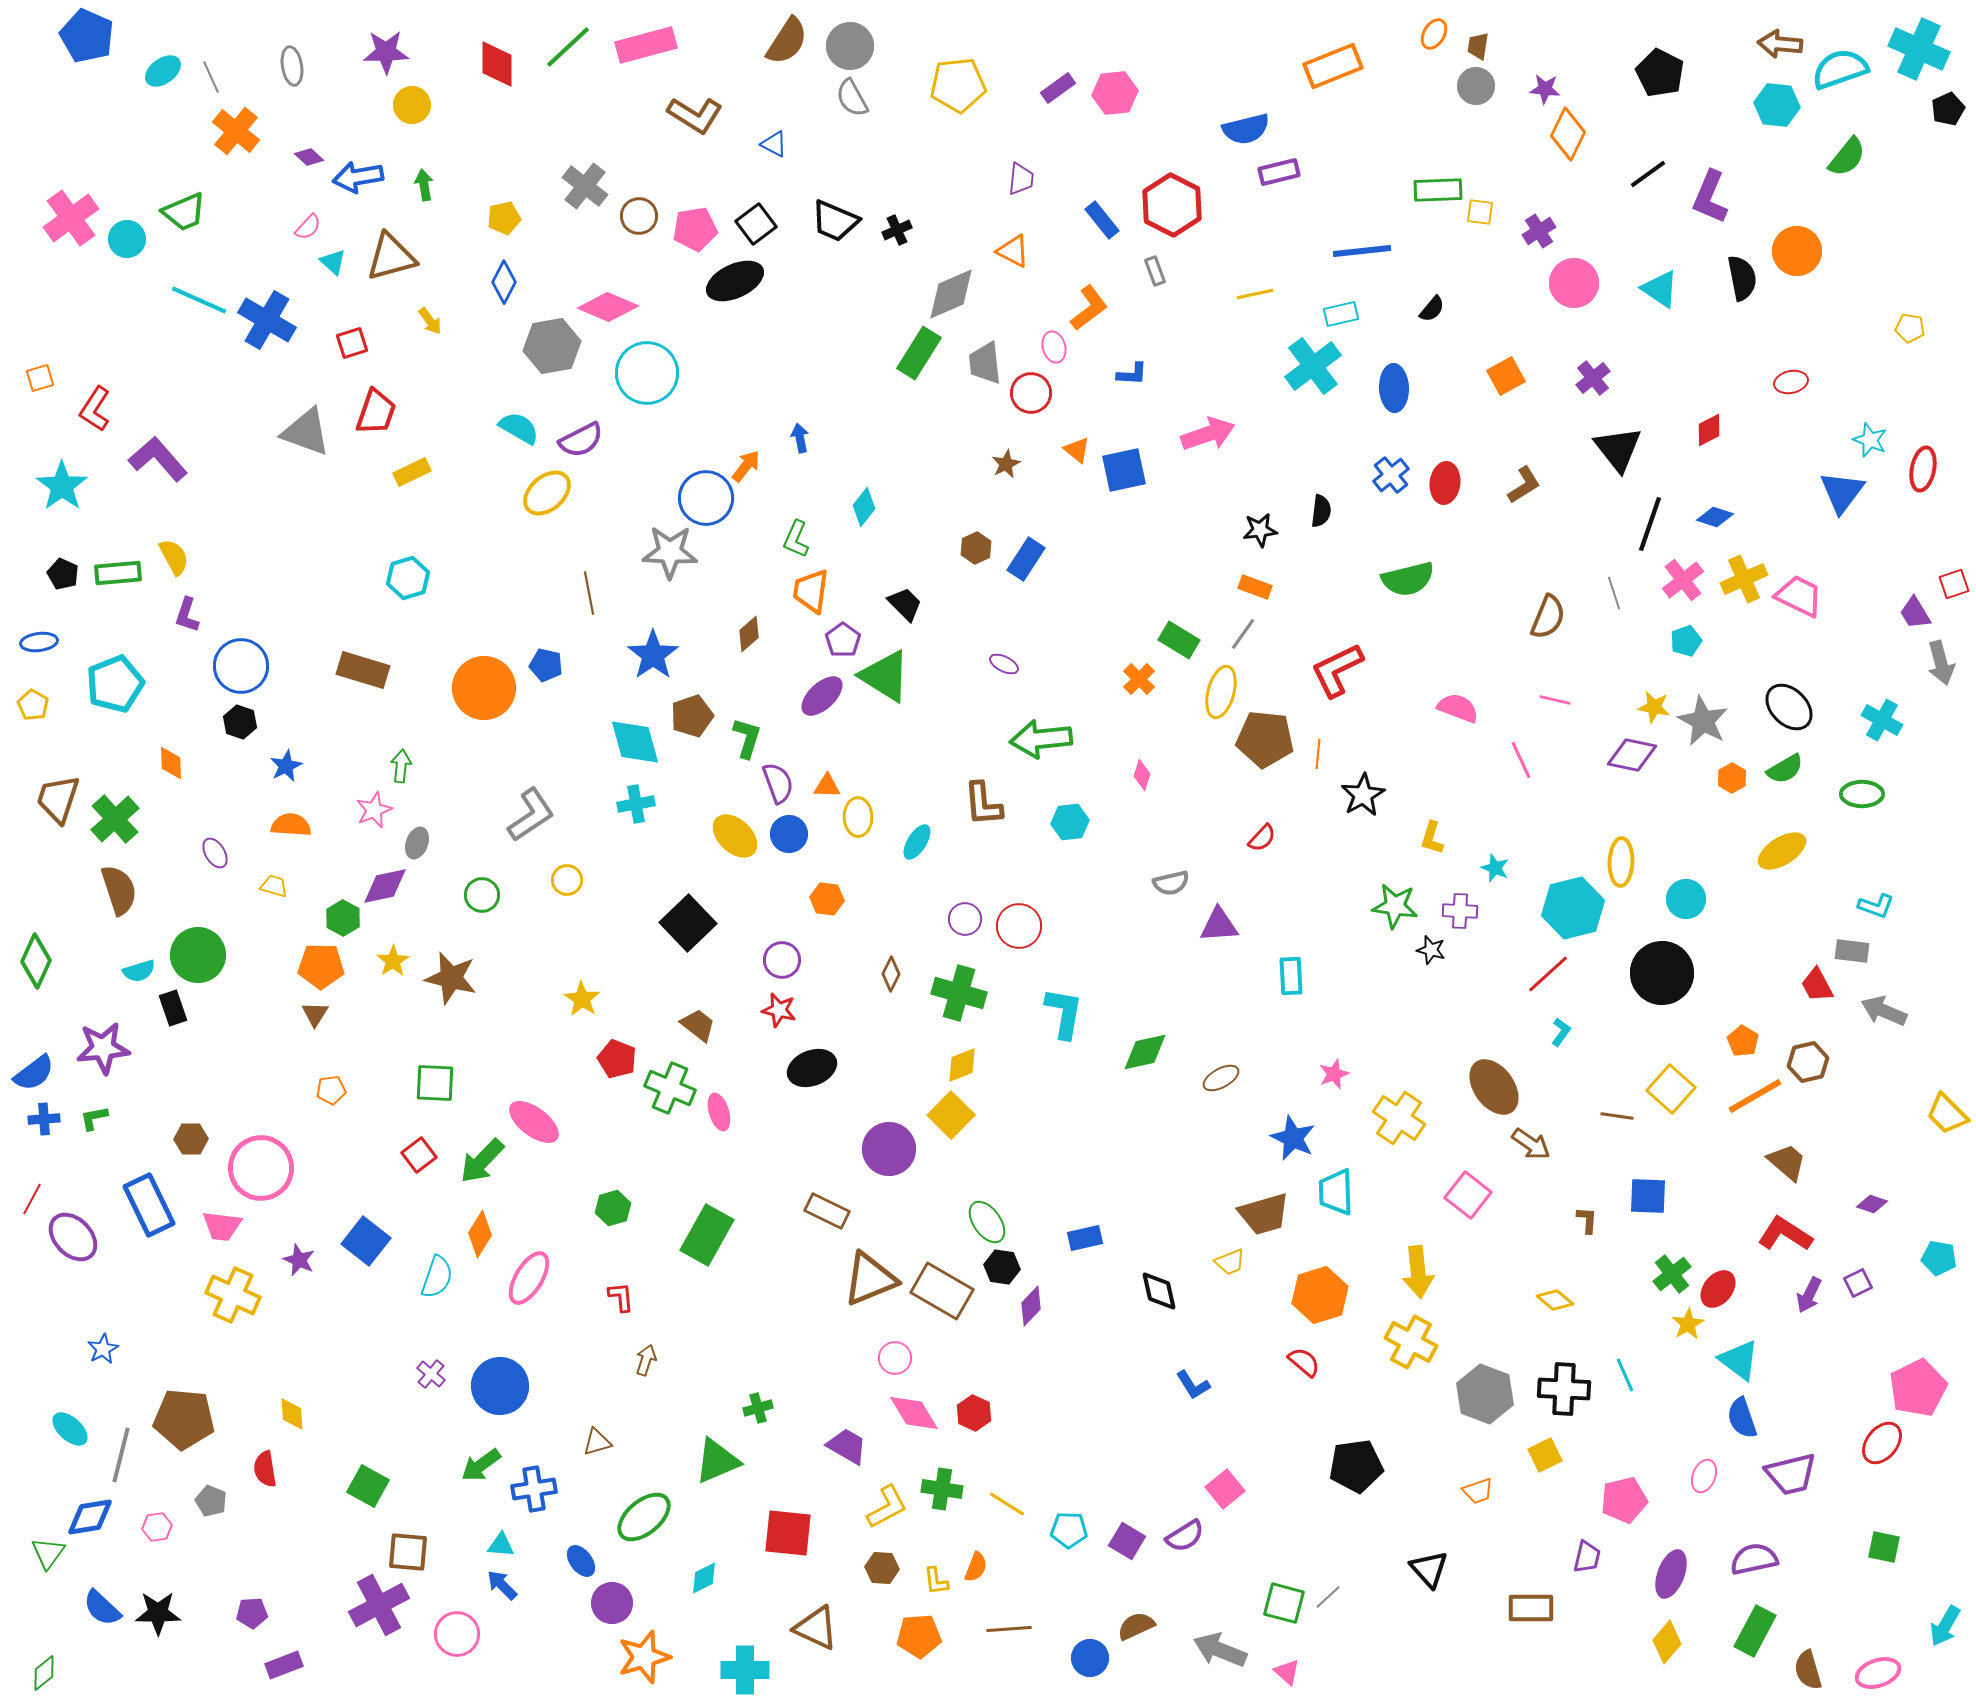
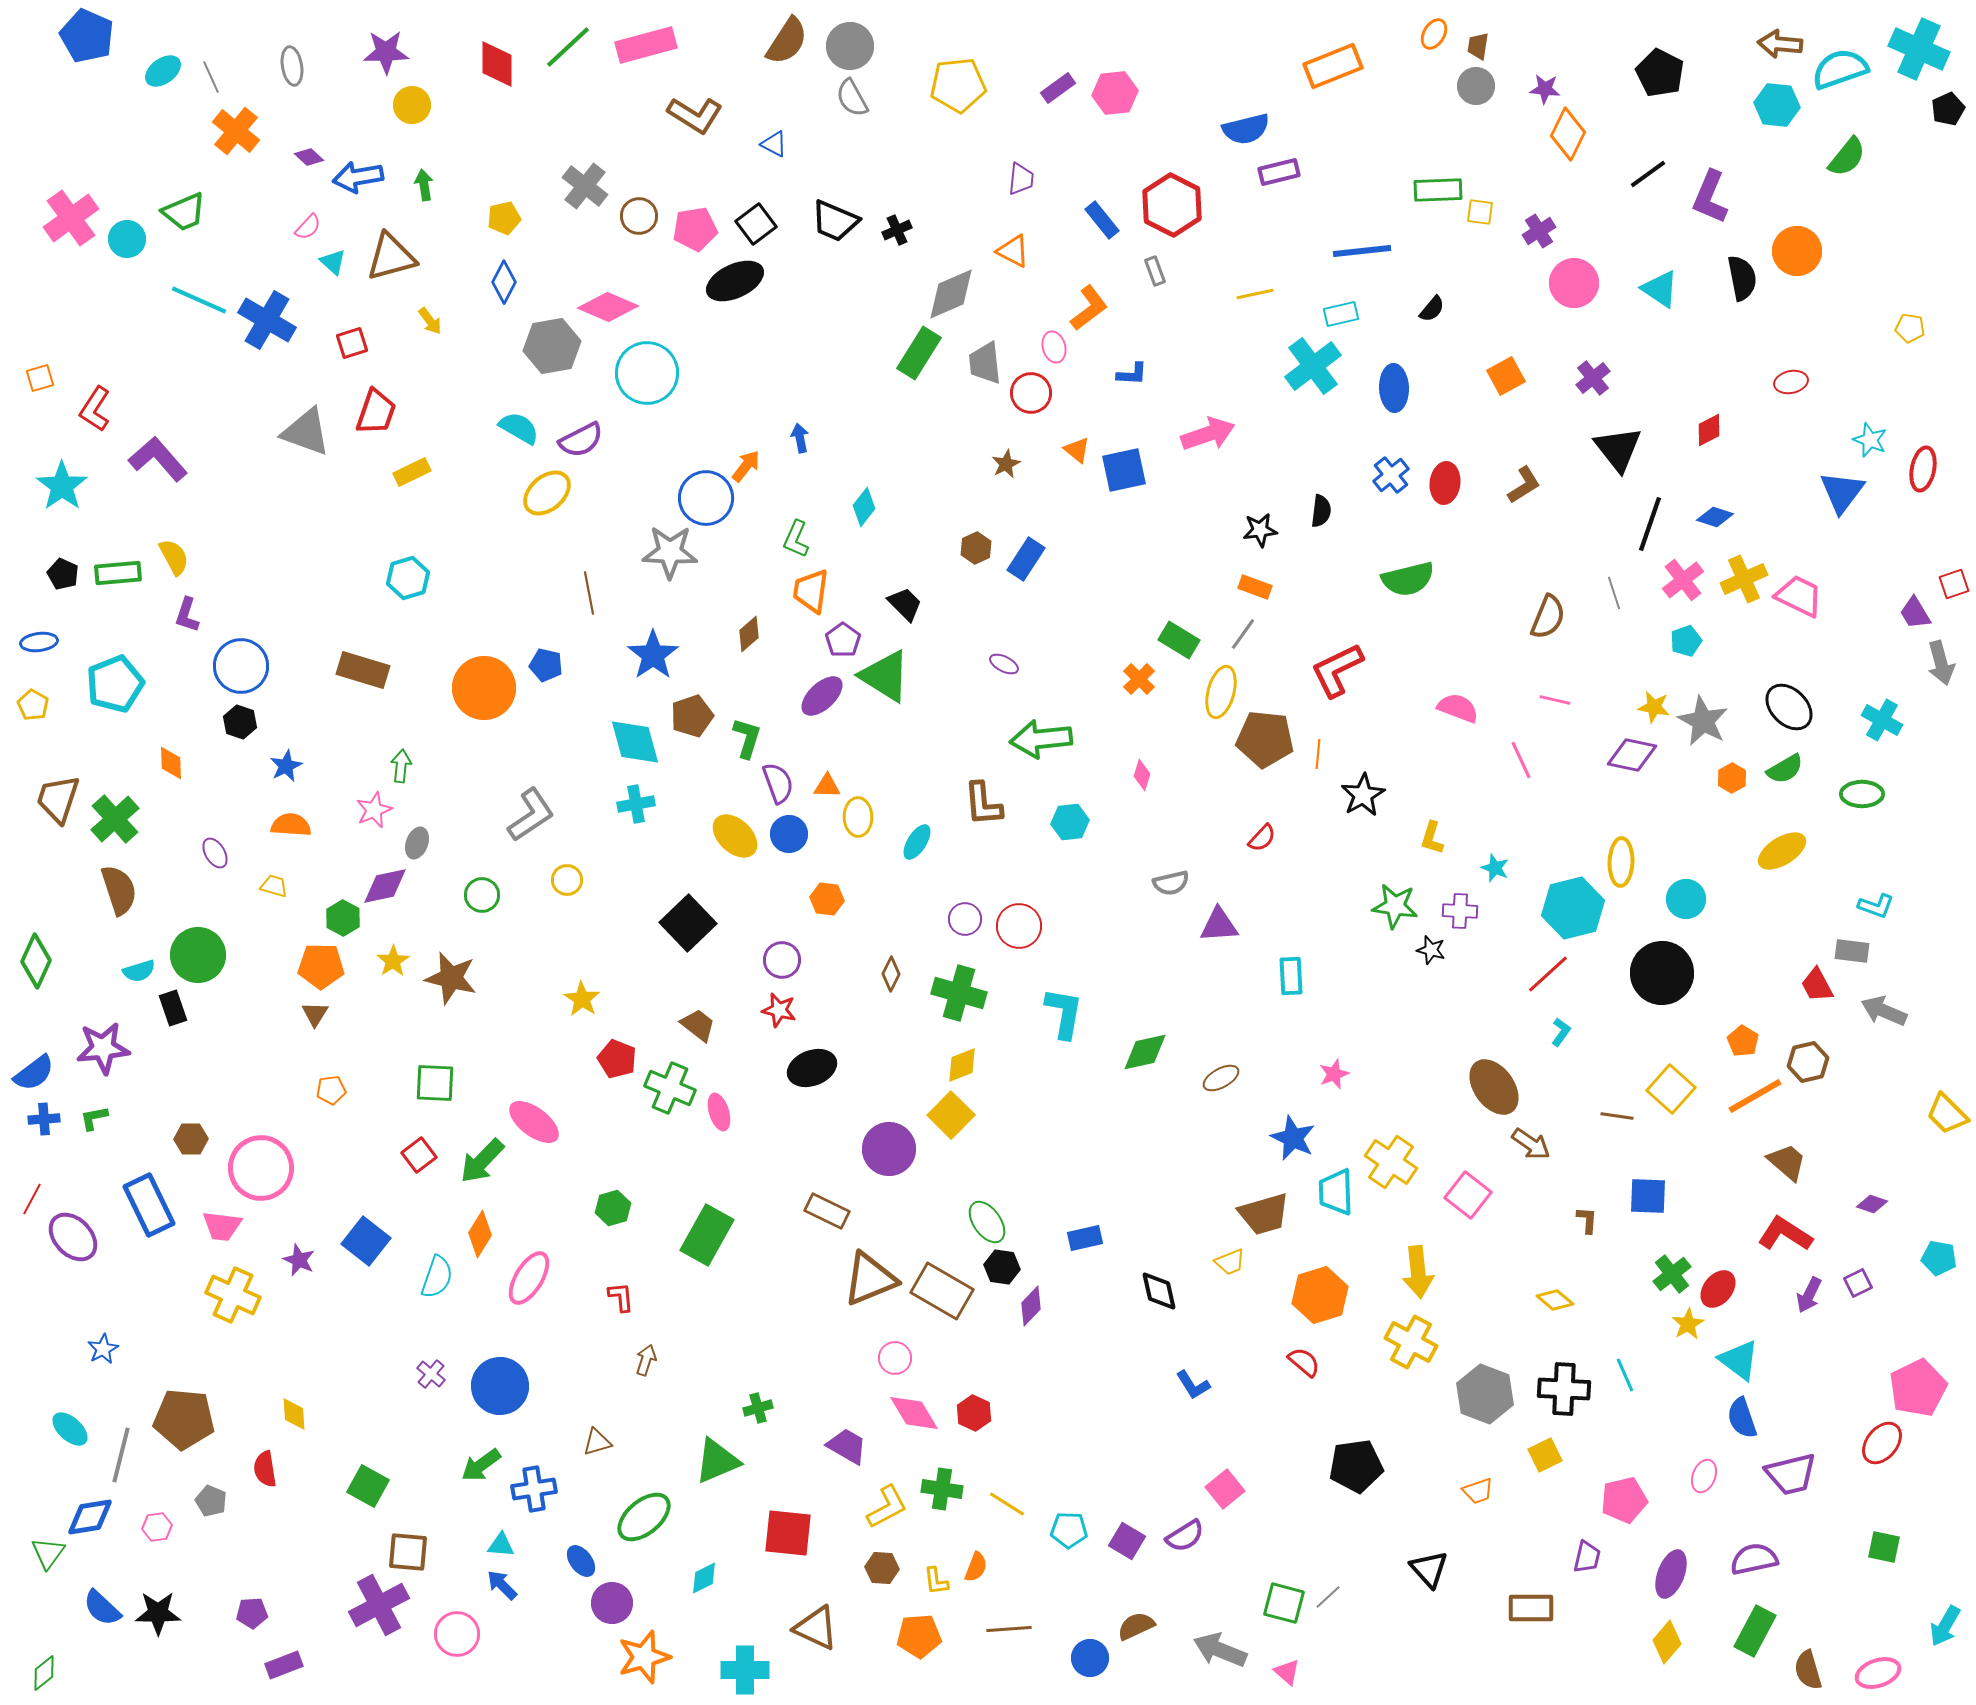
yellow cross at (1399, 1118): moved 8 px left, 44 px down
yellow diamond at (292, 1414): moved 2 px right
